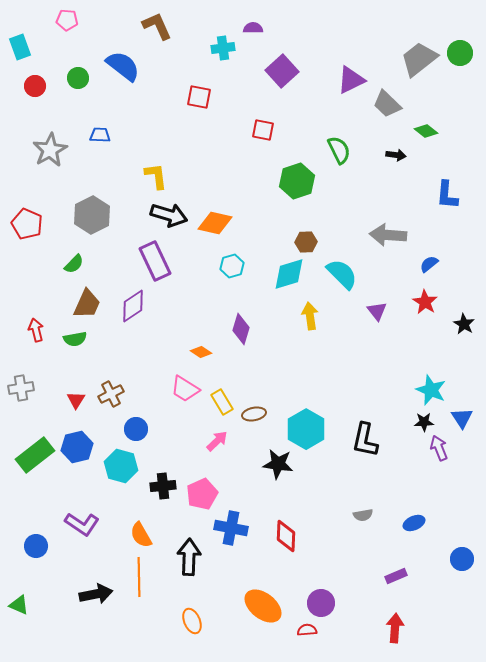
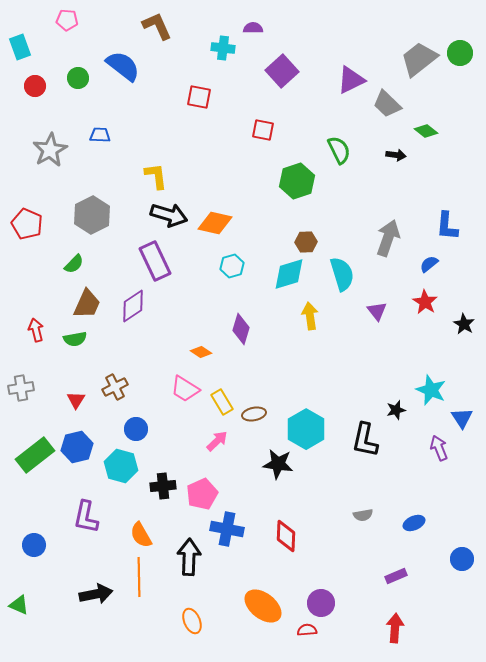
cyan cross at (223, 48): rotated 15 degrees clockwise
blue L-shape at (447, 195): moved 31 px down
gray arrow at (388, 235): moved 3 px down; rotated 105 degrees clockwise
cyan semicircle at (342, 274): rotated 28 degrees clockwise
brown cross at (111, 394): moved 4 px right, 7 px up
black star at (424, 422): moved 28 px left, 12 px up; rotated 12 degrees counterclockwise
purple L-shape at (82, 524): moved 4 px right, 7 px up; rotated 68 degrees clockwise
blue cross at (231, 528): moved 4 px left, 1 px down
blue circle at (36, 546): moved 2 px left, 1 px up
